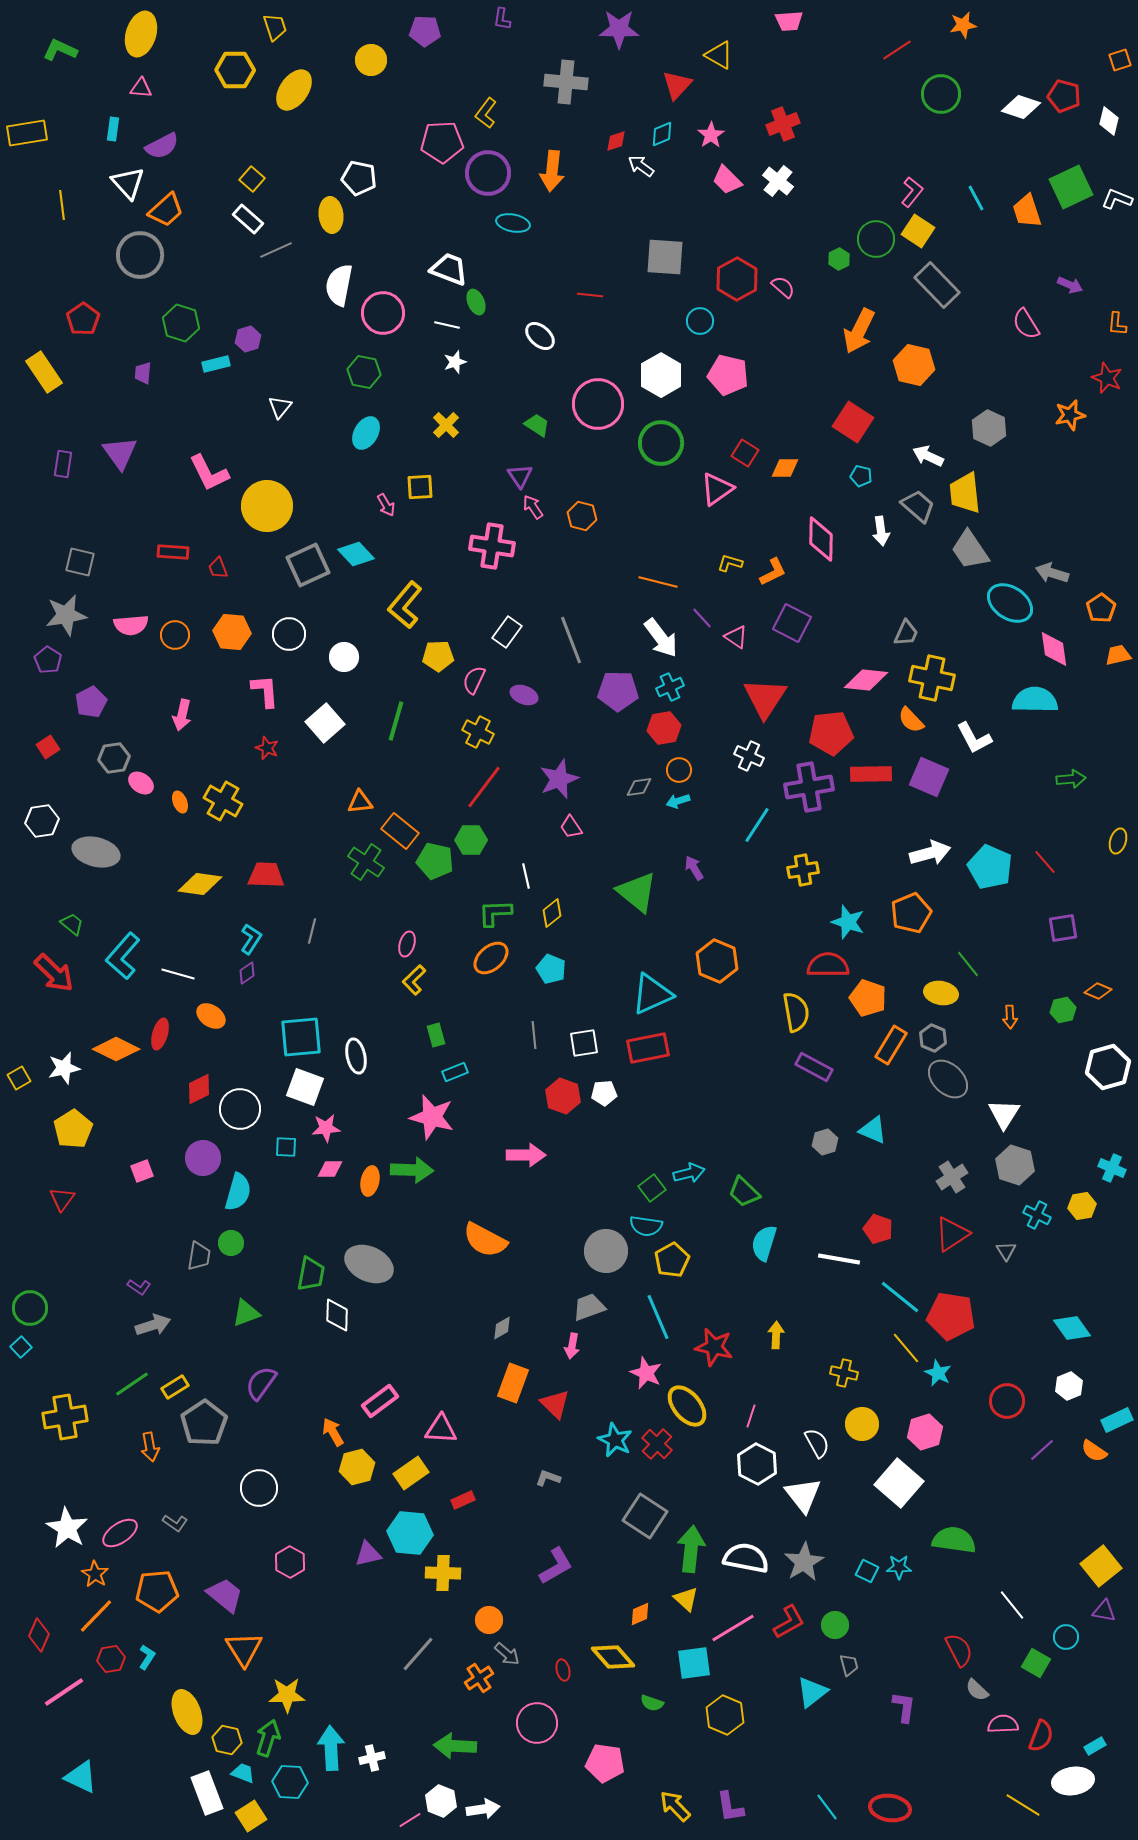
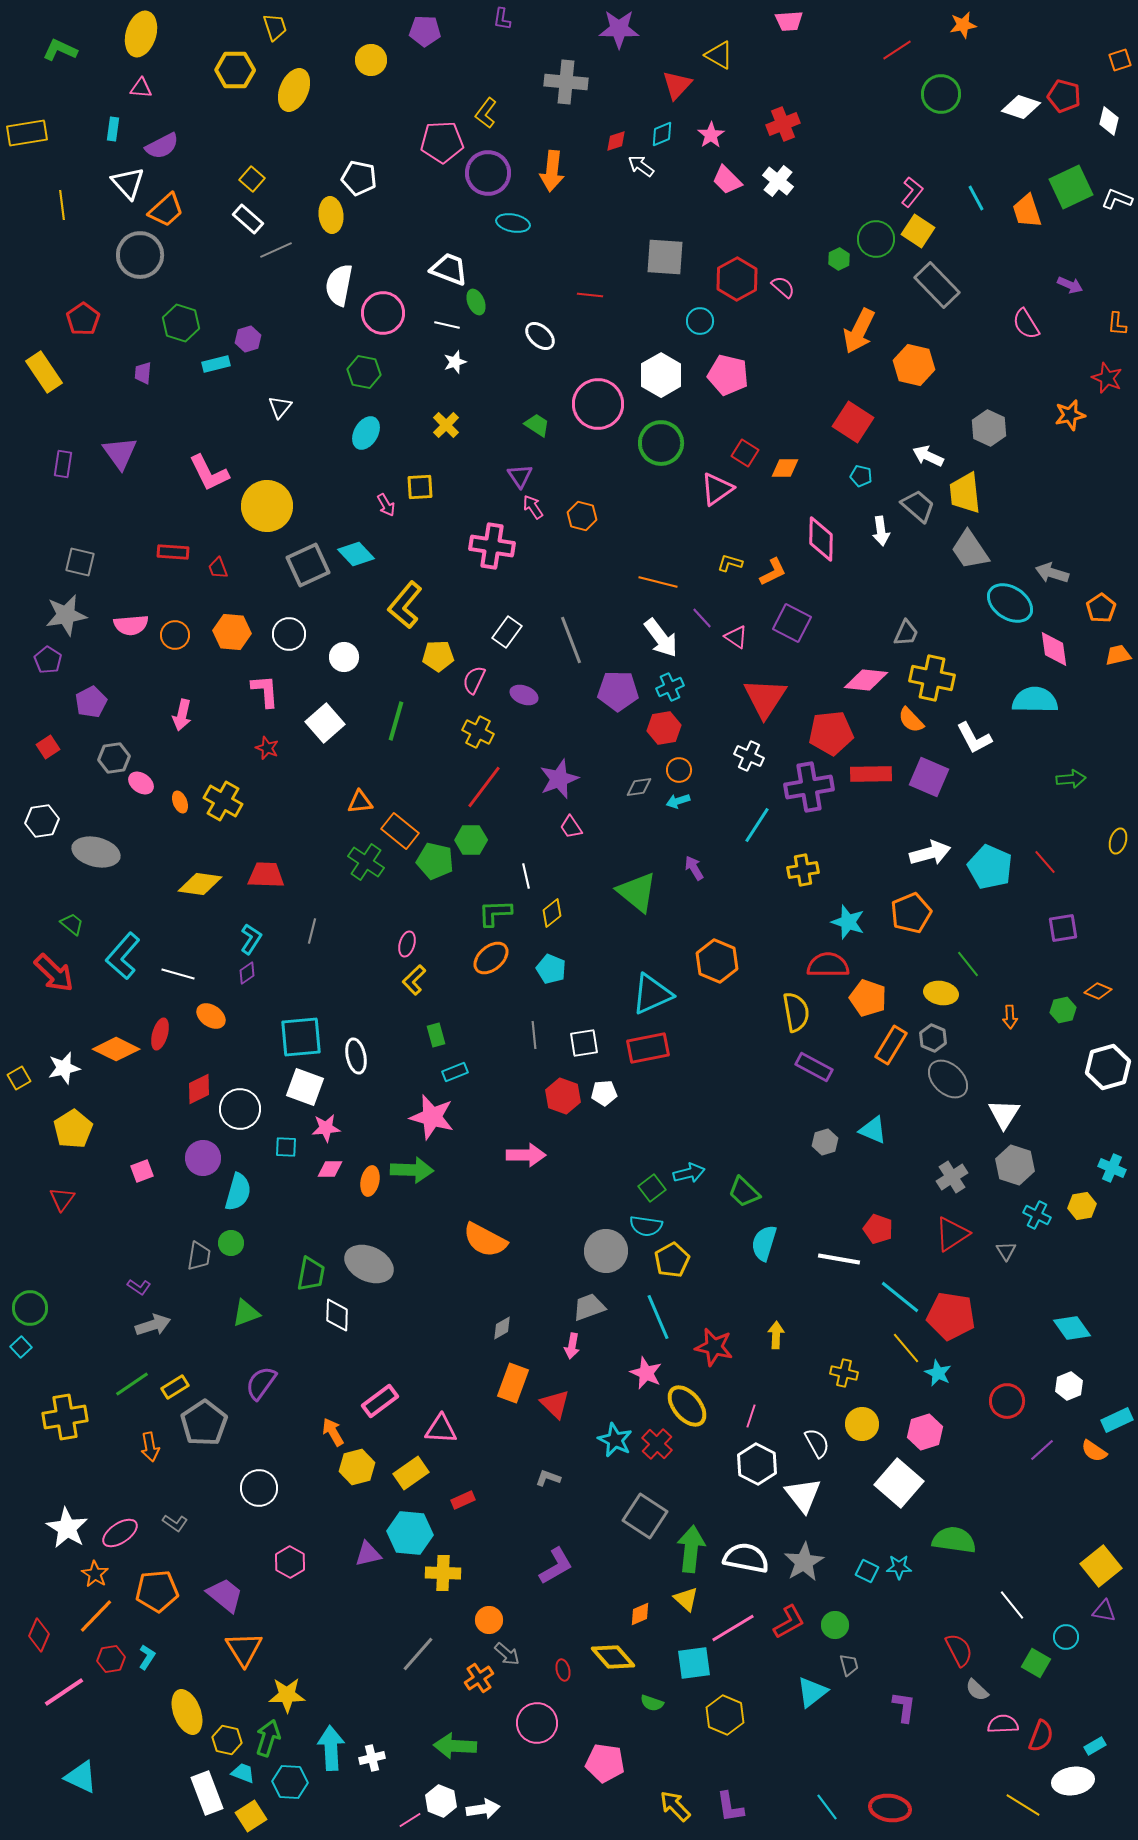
yellow ellipse at (294, 90): rotated 12 degrees counterclockwise
